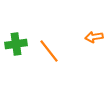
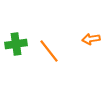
orange arrow: moved 3 px left, 2 px down
